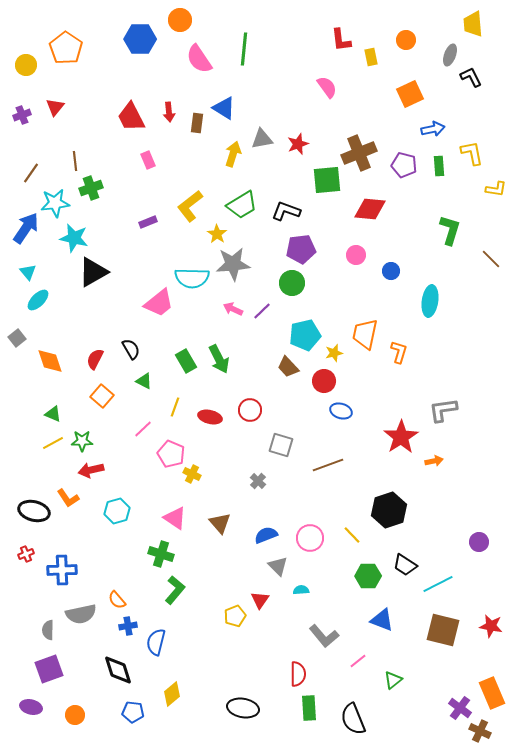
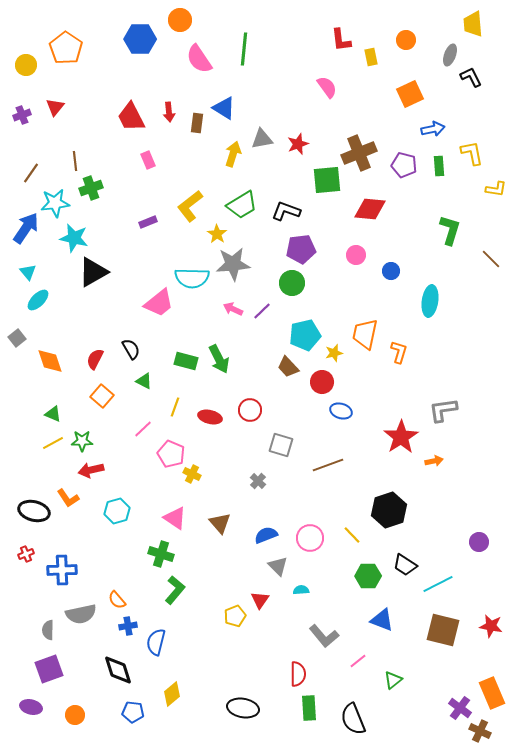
green rectangle at (186, 361): rotated 45 degrees counterclockwise
red circle at (324, 381): moved 2 px left, 1 px down
